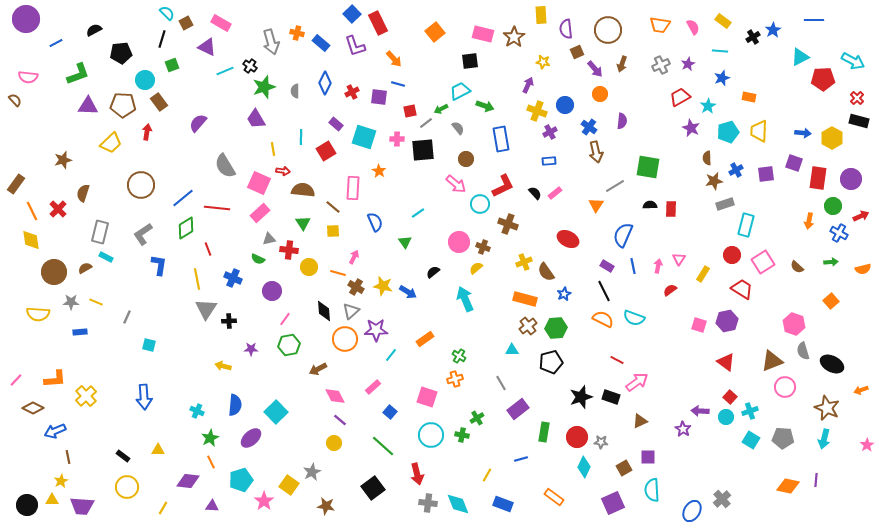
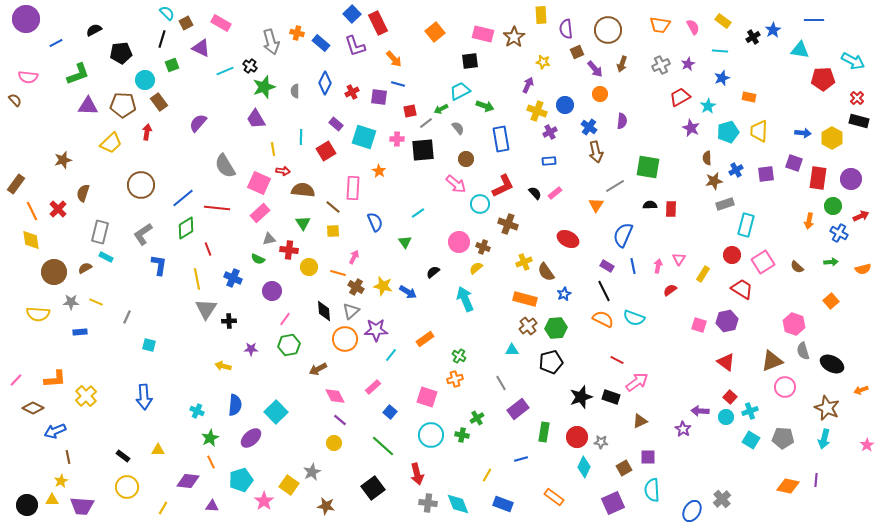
purple triangle at (207, 47): moved 6 px left, 1 px down
cyan triangle at (800, 57): moved 7 px up; rotated 36 degrees clockwise
